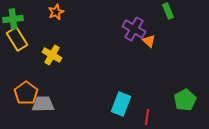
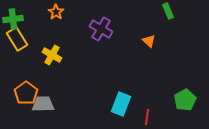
orange star: rotated 14 degrees counterclockwise
purple cross: moved 33 px left
